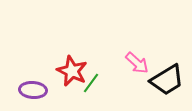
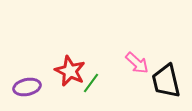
red star: moved 2 px left
black trapezoid: moved 1 px left, 1 px down; rotated 108 degrees clockwise
purple ellipse: moved 6 px left, 3 px up; rotated 16 degrees counterclockwise
